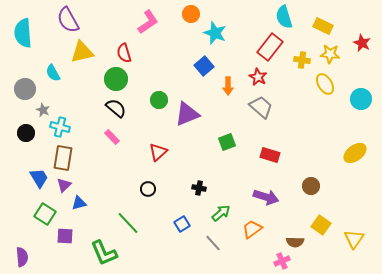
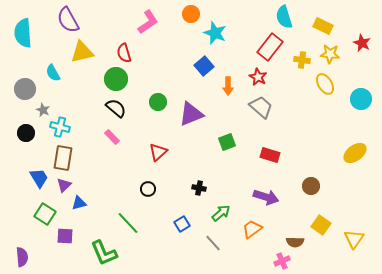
green circle at (159, 100): moved 1 px left, 2 px down
purple triangle at (187, 114): moved 4 px right
